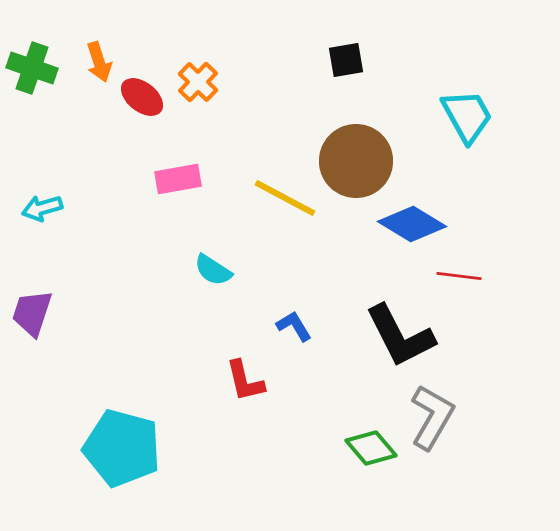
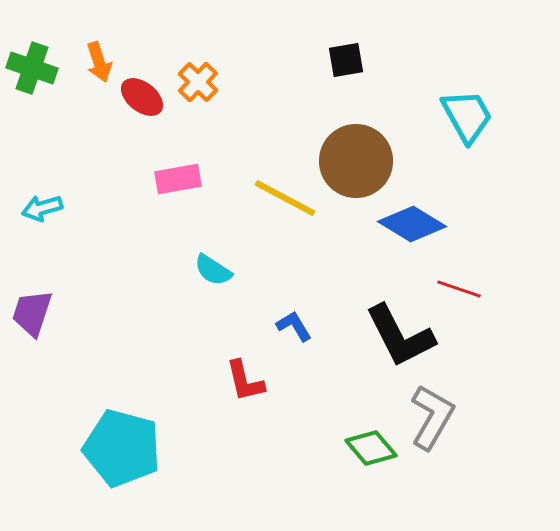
red line: moved 13 px down; rotated 12 degrees clockwise
